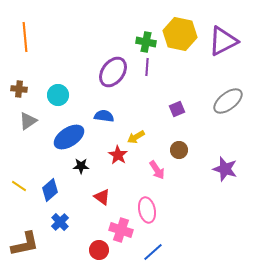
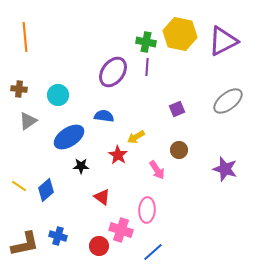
blue diamond: moved 4 px left
pink ellipse: rotated 15 degrees clockwise
blue cross: moved 2 px left, 14 px down; rotated 30 degrees counterclockwise
red circle: moved 4 px up
